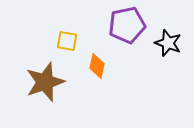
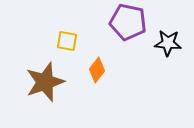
purple pentagon: moved 1 px right, 3 px up; rotated 24 degrees clockwise
black star: rotated 16 degrees counterclockwise
orange diamond: moved 4 px down; rotated 25 degrees clockwise
